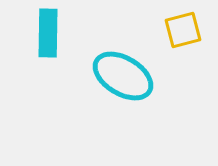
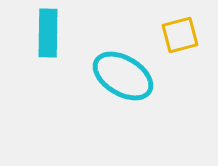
yellow square: moved 3 px left, 5 px down
